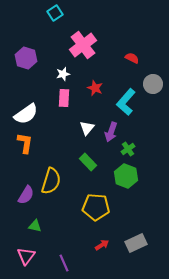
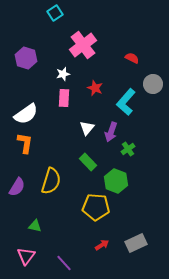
green hexagon: moved 10 px left, 5 px down
purple semicircle: moved 9 px left, 8 px up
purple line: rotated 18 degrees counterclockwise
